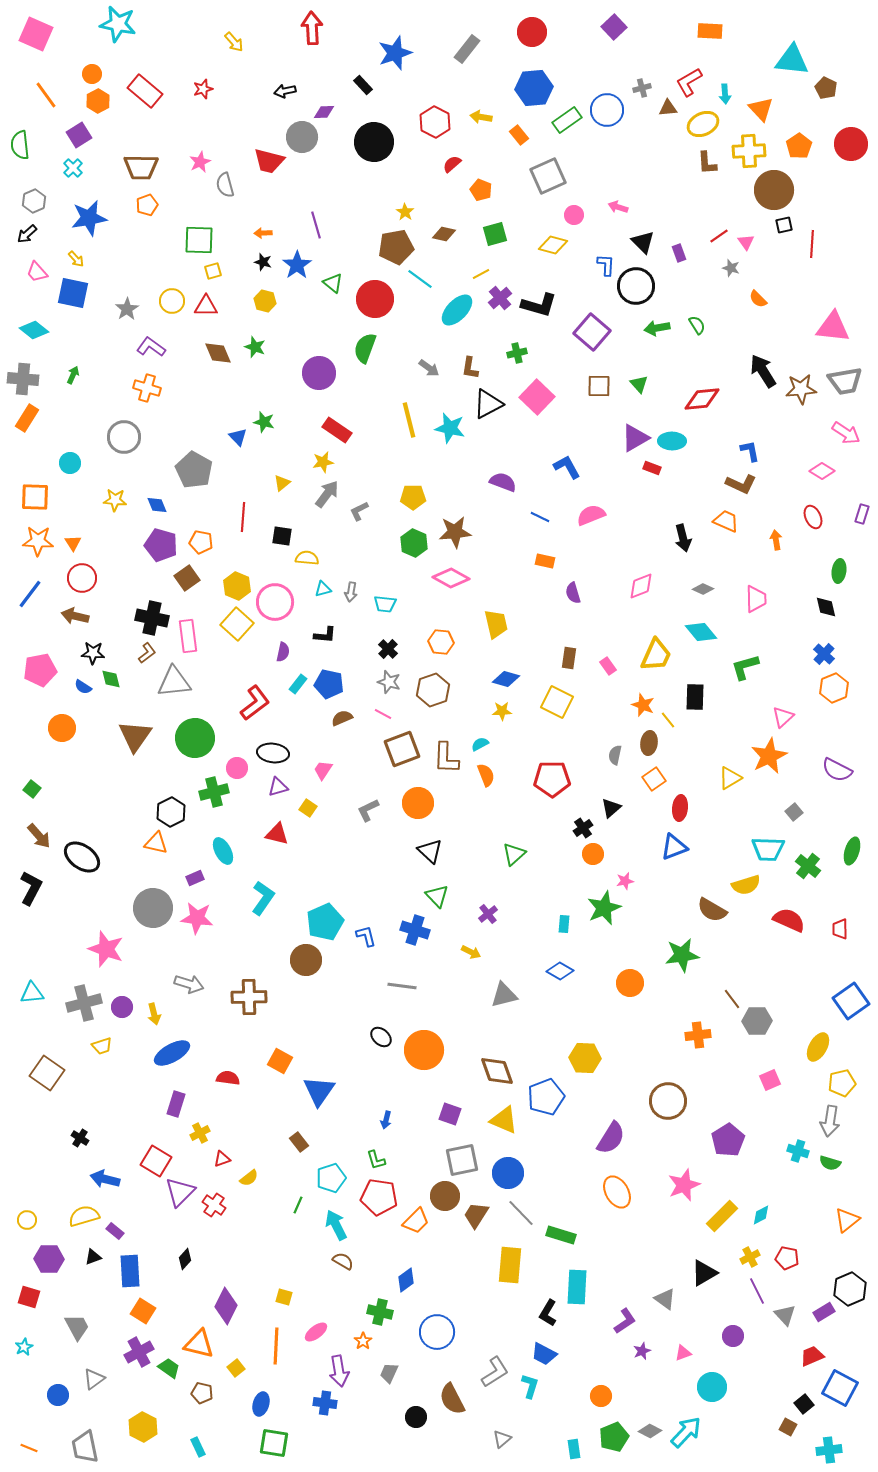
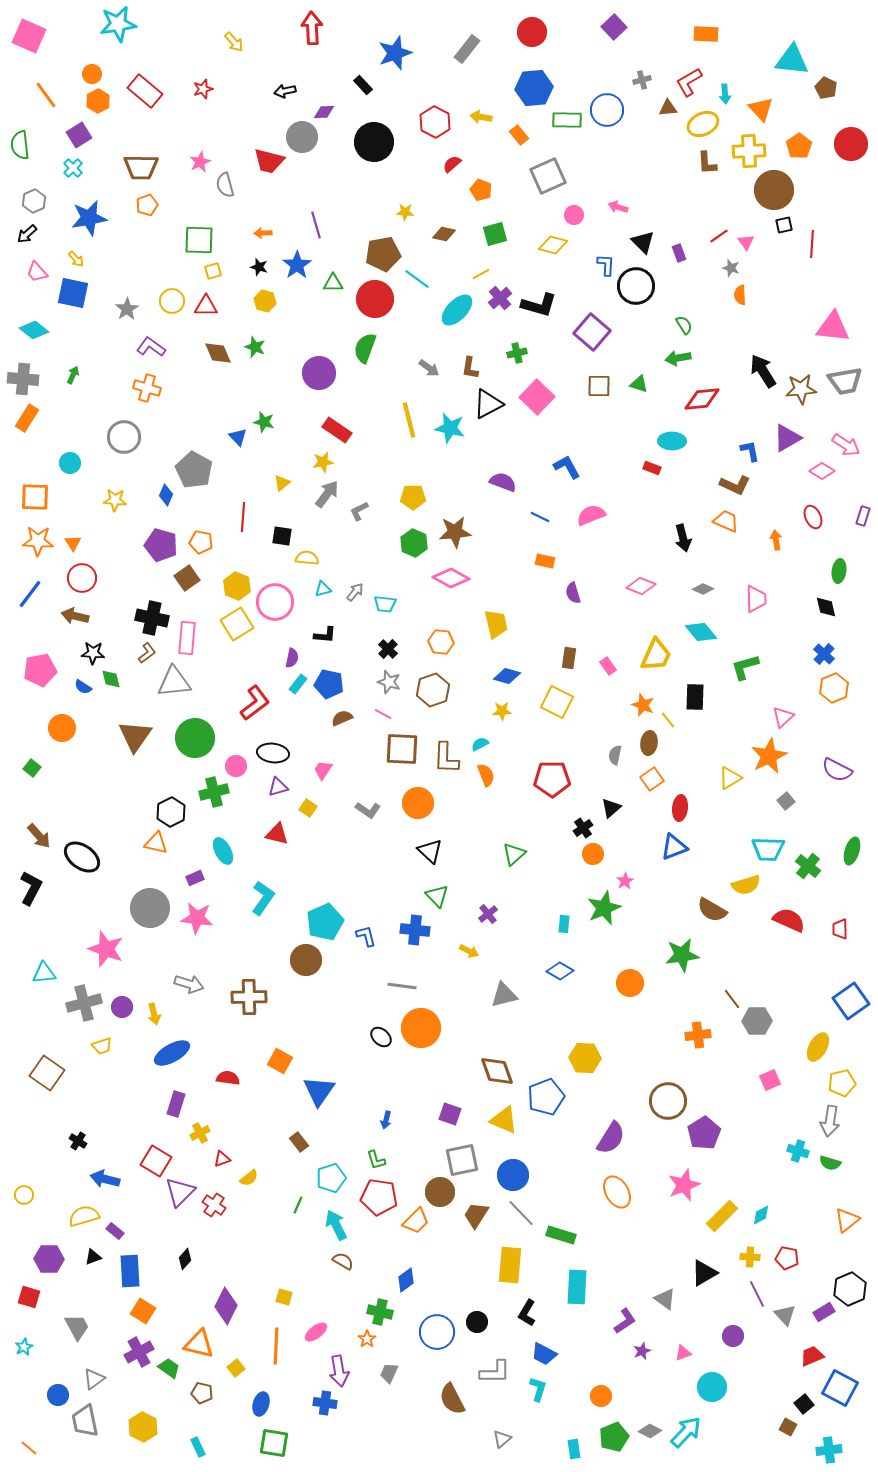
cyan star at (118, 24): rotated 21 degrees counterclockwise
orange rectangle at (710, 31): moved 4 px left, 3 px down
pink square at (36, 34): moved 7 px left, 2 px down
gray cross at (642, 88): moved 8 px up
green rectangle at (567, 120): rotated 36 degrees clockwise
yellow star at (405, 212): rotated 30 degrees counterclockwise
brown pentagon at (396, 247): moved 13 px left, 7 px down
black star at (263, 262): moved 4 px left, 5 px down
cyan line at (420, 279): moved 3 px left
green triangle at (333, 283): rotated 40 degrees counterclockwise
orange semicircle at (758, 299): moved 18 px left, 4 px up; rotated 42 degrees clockwise
green semicircle at (697, 325): moved 13 px left
green arrow at (657, 328): moved 21 px right, 30 px down
green triangle at (639, 384): rotated 30 degrees counterclockwise
pink arrow at (846, 433): moved 12 px down
purple triangle at (635, 438): moved 152 px right
brown L-shape at (741, 484): moved 6 px left, 1 px down
blue diamond at (157, 505): moved 9 px right, 10 px up; rotated 45 degrees clockwise
purple rectangle at (862, 514): moved 1 px right, 2 px down
pink diamond at (641, 586): rotated 44 degrees clockwise
gray arrow at (351, 592): moved 4 px right; rotated 150 degrees counterclockwise
yellow square at (237, 624): rotated 16 degrees clockwise
pink rectangle at (188, 636): moved 1 px left, 2 px down; rotated 12 degrees clockwise
purple semicircle at (283, 652): moved 9 px right, 6 px down
blue diamond at (506, 679): moved 1 px right, 3 px up
brown square at (402, 749): rotated 24 degrees clockwise
pink circle at (237, 768): moved 1 px left, 2 px up
orange square at (654, 779): moved 2 px left
green square at (32, 789): moved 21 px up
gray L-shape at (368, 810): rotated 120 degrees counterclockwise
gray square at (794, 812): moved 8 px left, 11 px up
pink star at (625, 881): rotated 18 degrees counterclockwise
gray circle at (153, 908): moved 3 px left
blue cross at (415, 930): rotated 12 degrees counterclockwise
yellow arrow at (471, 952): moved 2 px left, 1 px up
cyan triangle at (32, 993): moved 12 px right, 20 px up
orange circle at (424, 1050): moved 3 px left, 22 px up
black cross at (80, 1138): moved 2 px left, 3 px down
purple pentagon at (728, 1140): moved 24 px left, 7 px up
blue circle at (508, 1173): moved 5 px right, 2 px down
brown circle at (445, 1196): moved 5 px left, 4 px up
yellow circle at (27, 1220): moved 3 px left, 25 px up
yellow cross at (750, 1257): rotated 30 degrees clockwise
purple line at (757, 1291): moved 3 px down
black L-shape at (548, 1313): moved 21 px left
orange star at (363, 1341): moved 4 px right, 2 px up
gray L-shape at (495, 1372): rotated 32 degrees clockwise
cyan L-shape at (530, 1386): moved 8 px right, 3 px down
black circle at (416, 1417): moved 61 px right, 95 px up
gray trapezoid at (85, 1447): moved 26 px up
orange line at (29, 1448): rotated 18 degrees clockwise
